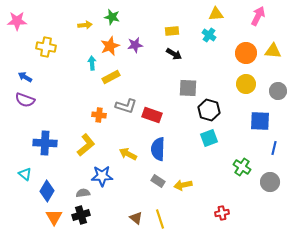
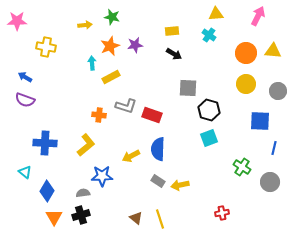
yellow arrow at (128, 154): moved 3 px right, 2 px down; rotated 54 degrees counterclockwise
cyan triangle at (25, 174): moved 2 px up
yellow arrow at (183, 185): moved 3 px left
